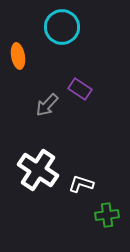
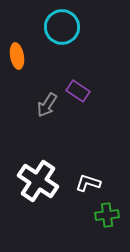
orange ellipse: moved 1 px left
purple rectangle: moved 2 px left, 2 px down
gray arrow: rotated 10 degrees counterclockwise
white cross: moved 11 px down
white L-shape: moved 7 px right, 1 px up
